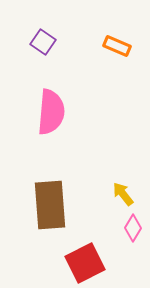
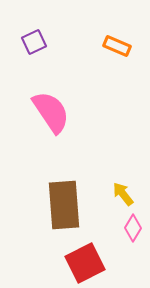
purple square: moved 9 px left; rotated 30 degrees clockwise
pink semicircle: rotated 39 degrees counterclockwise
brown rectangle: moved 14 px right
